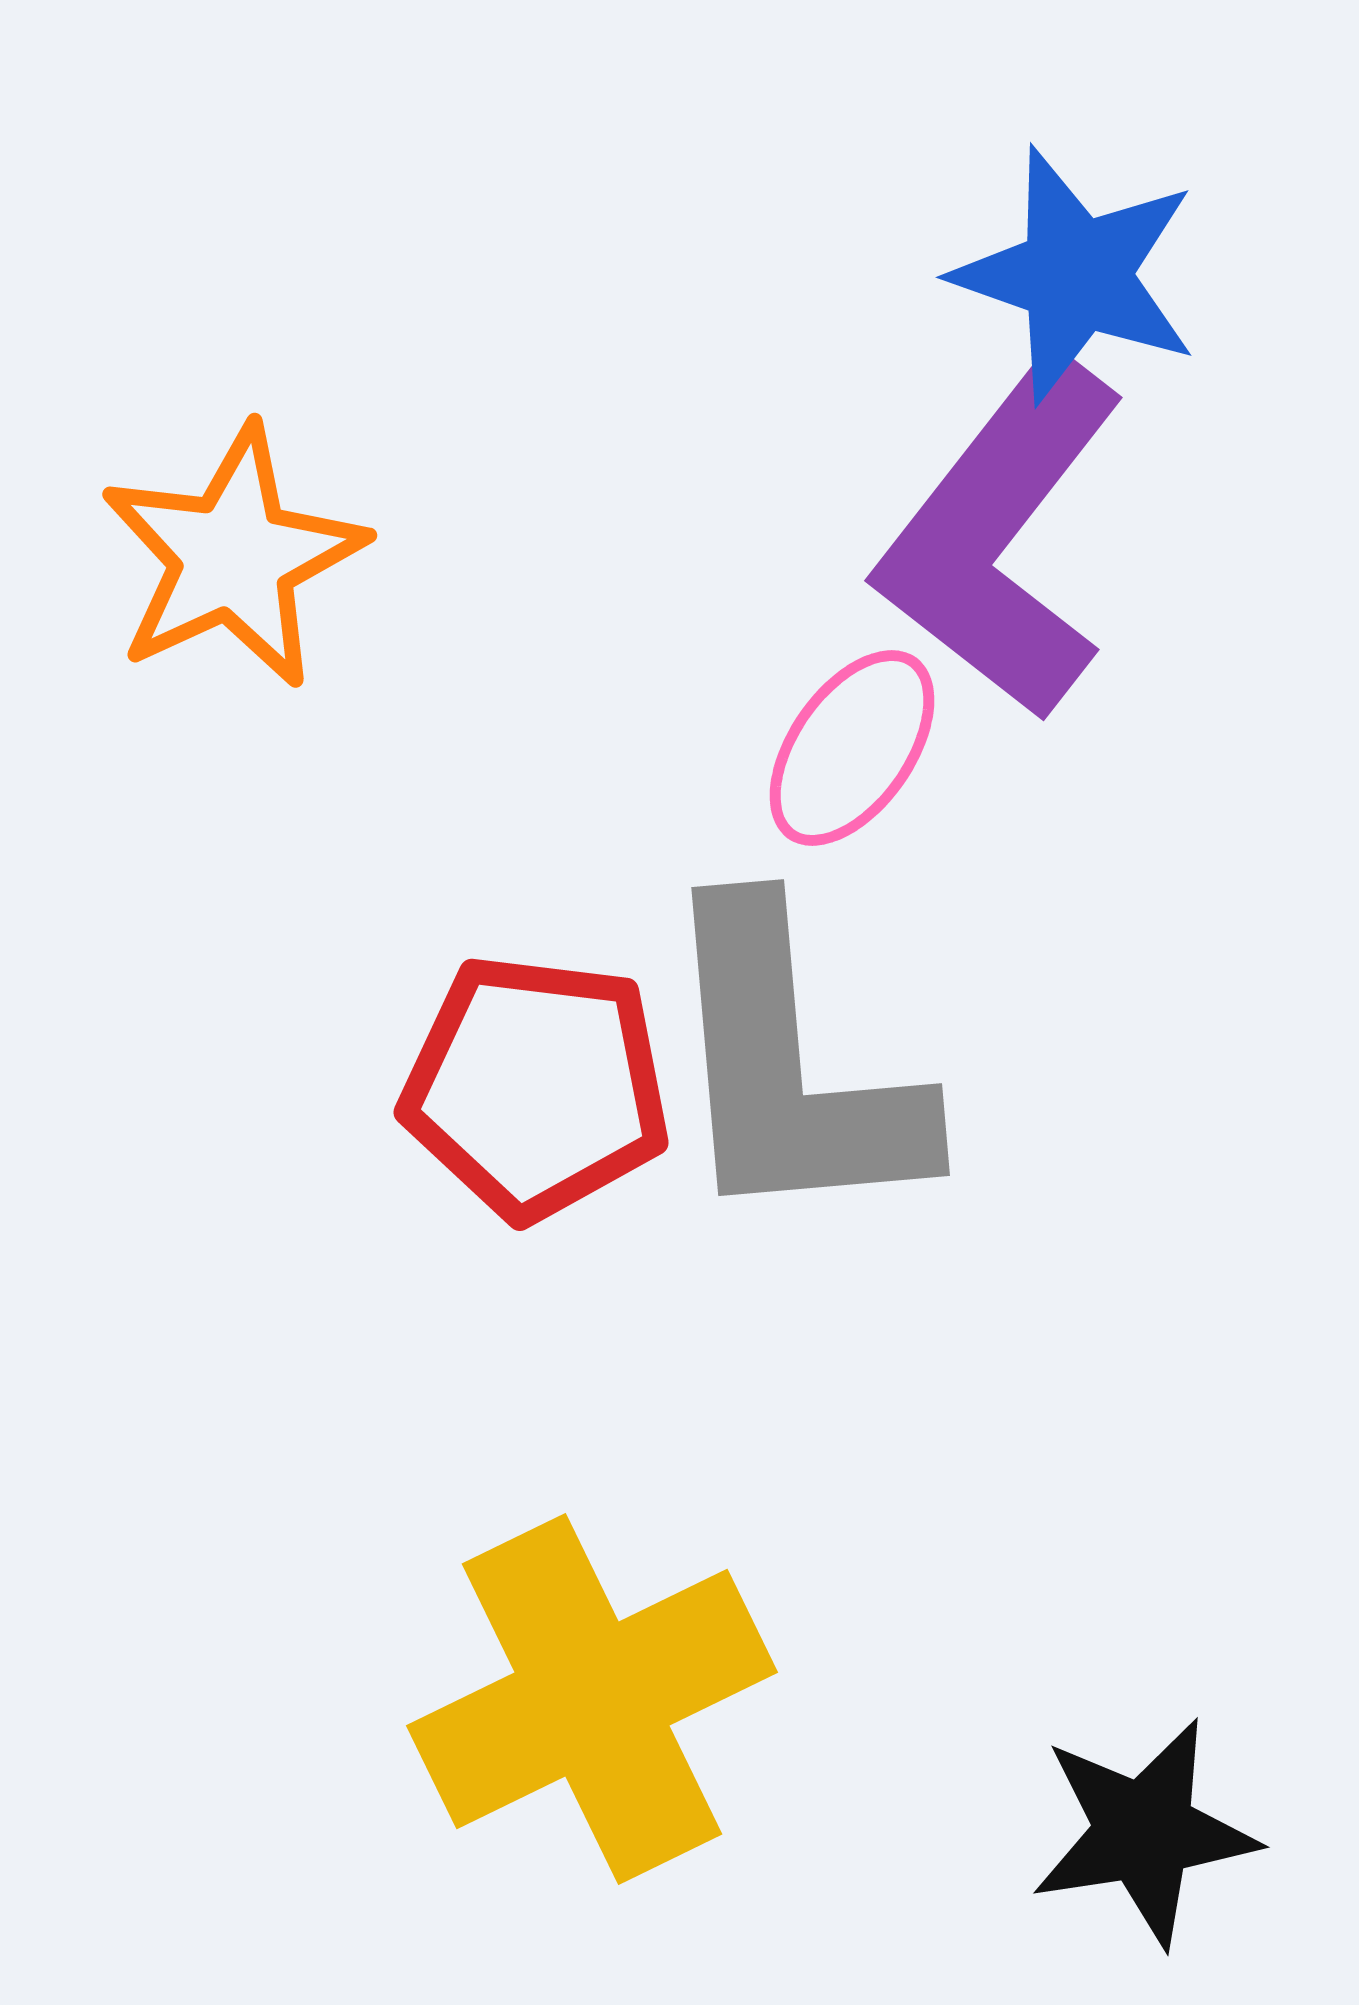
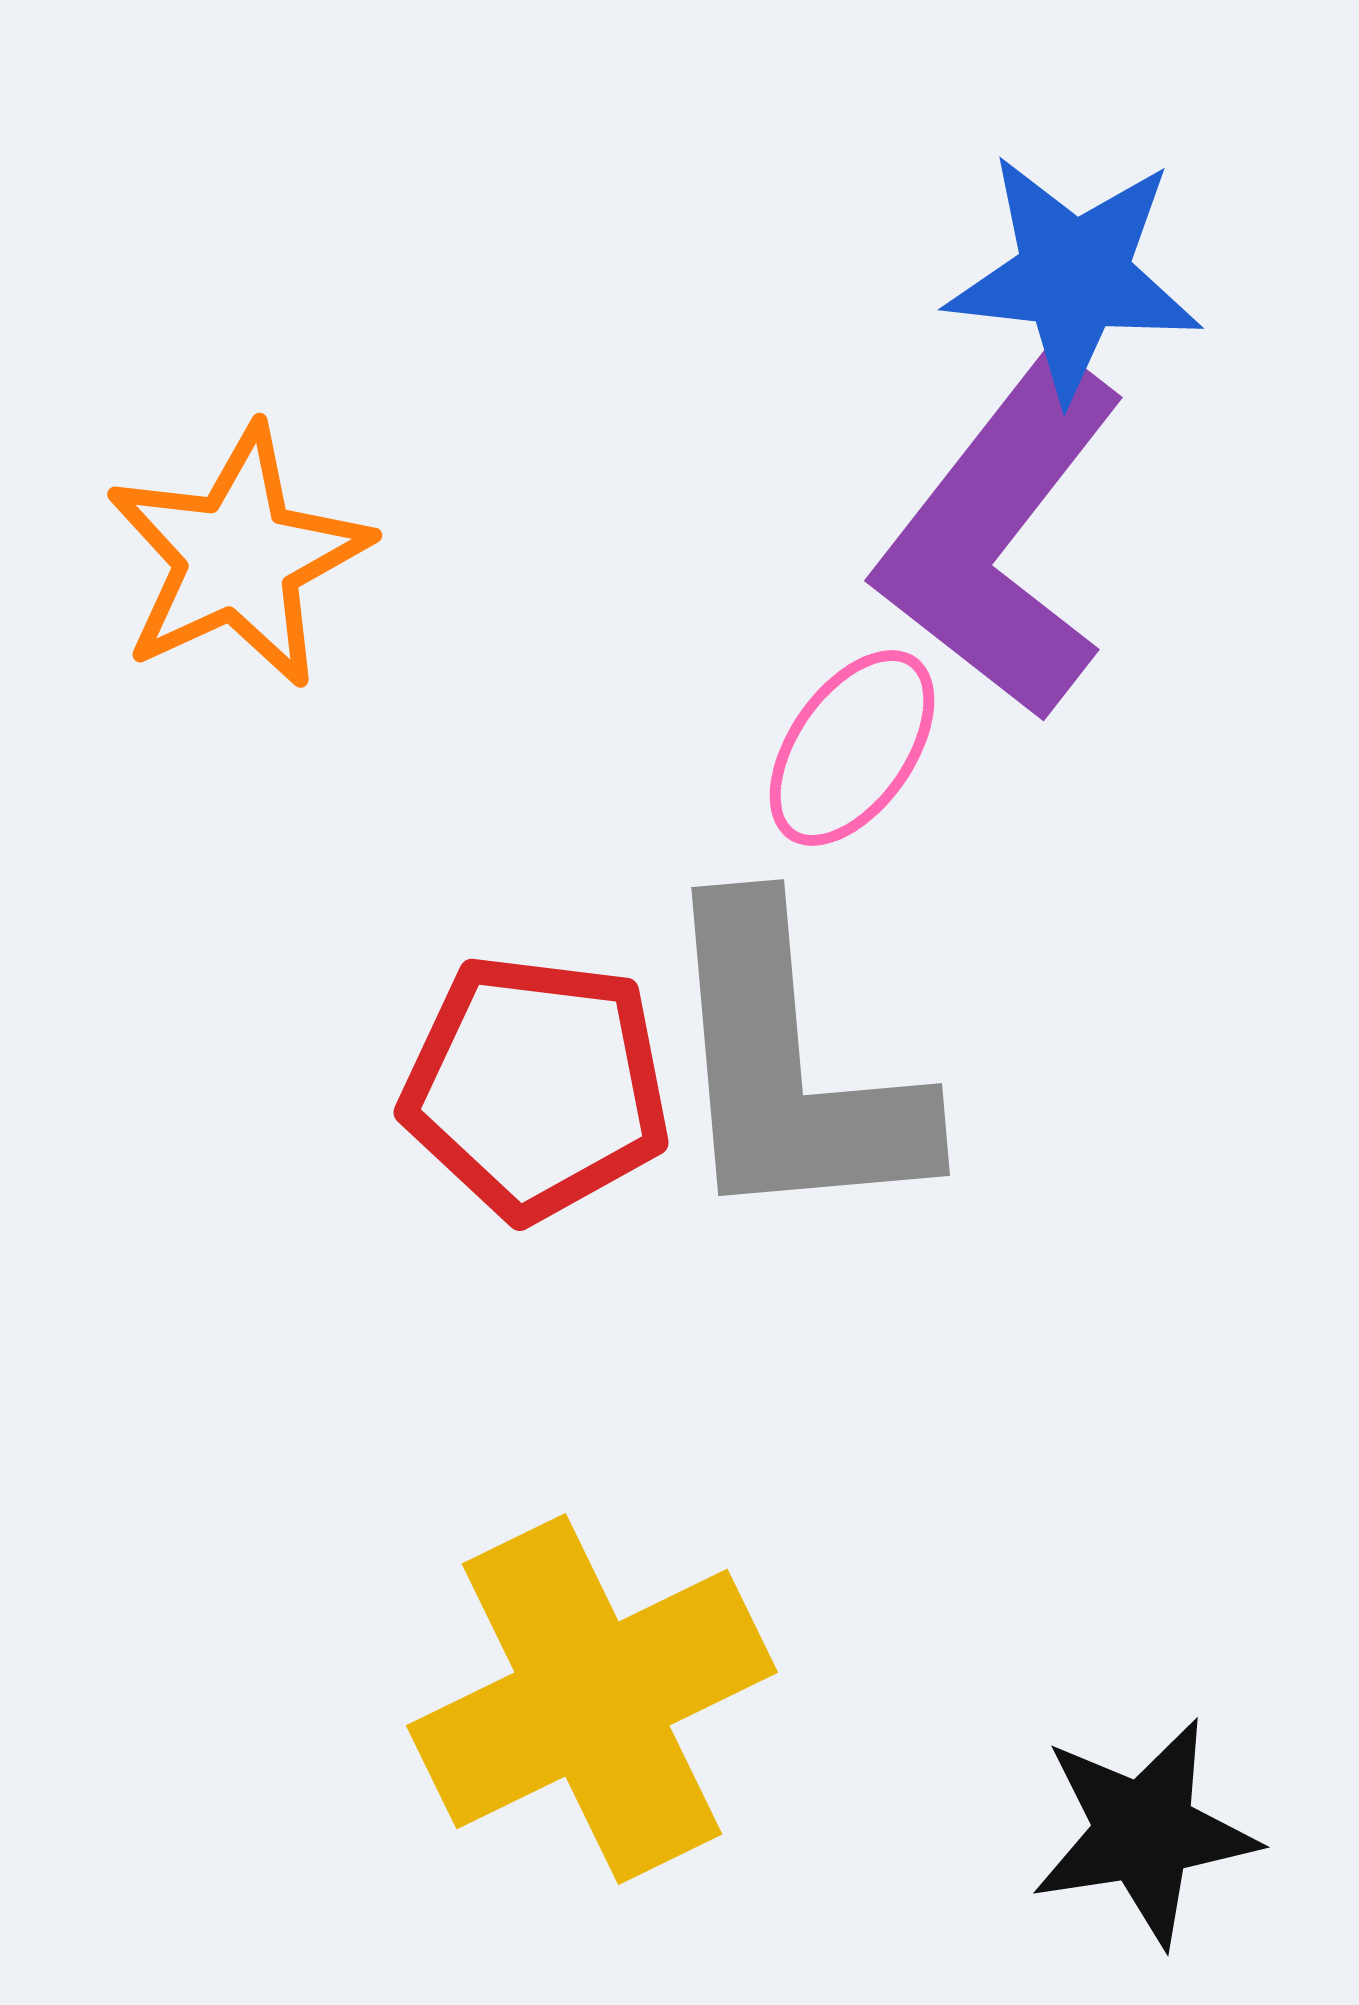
blue star: moved 2 px left, 1 px down; rotated 13 degrees counterclockwise
orange star: moved 5 px right
